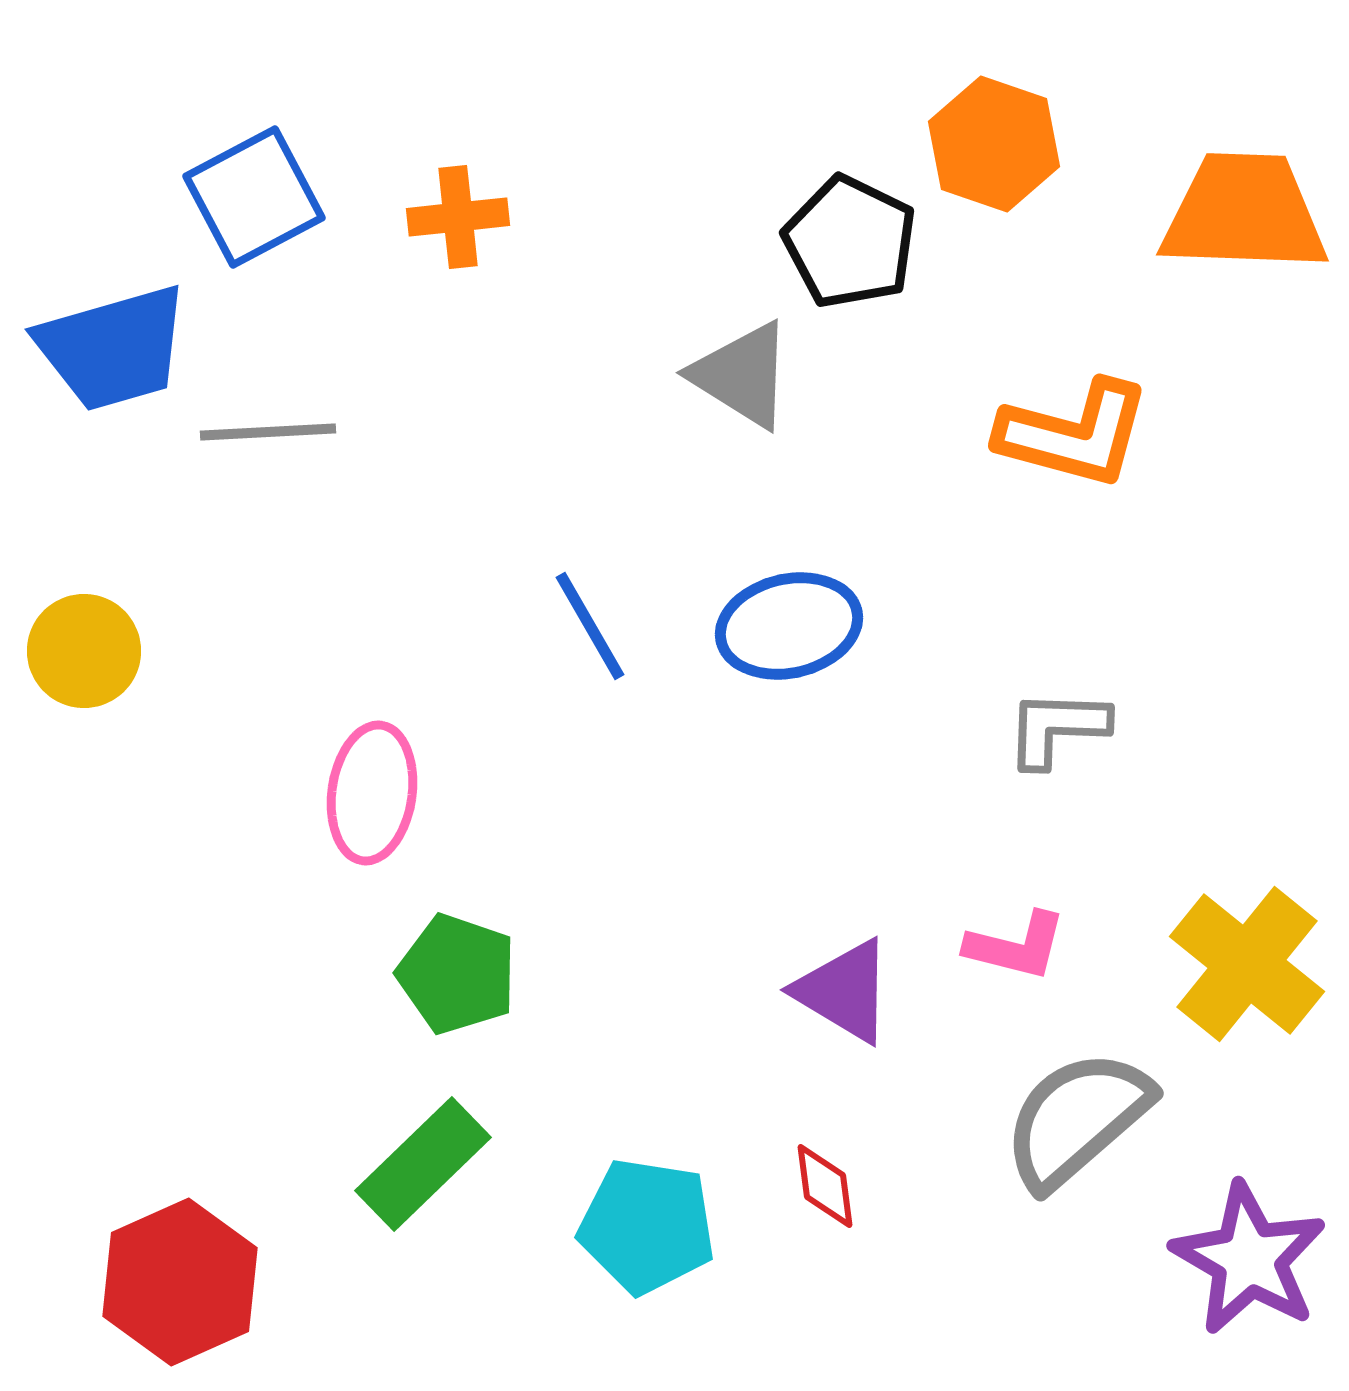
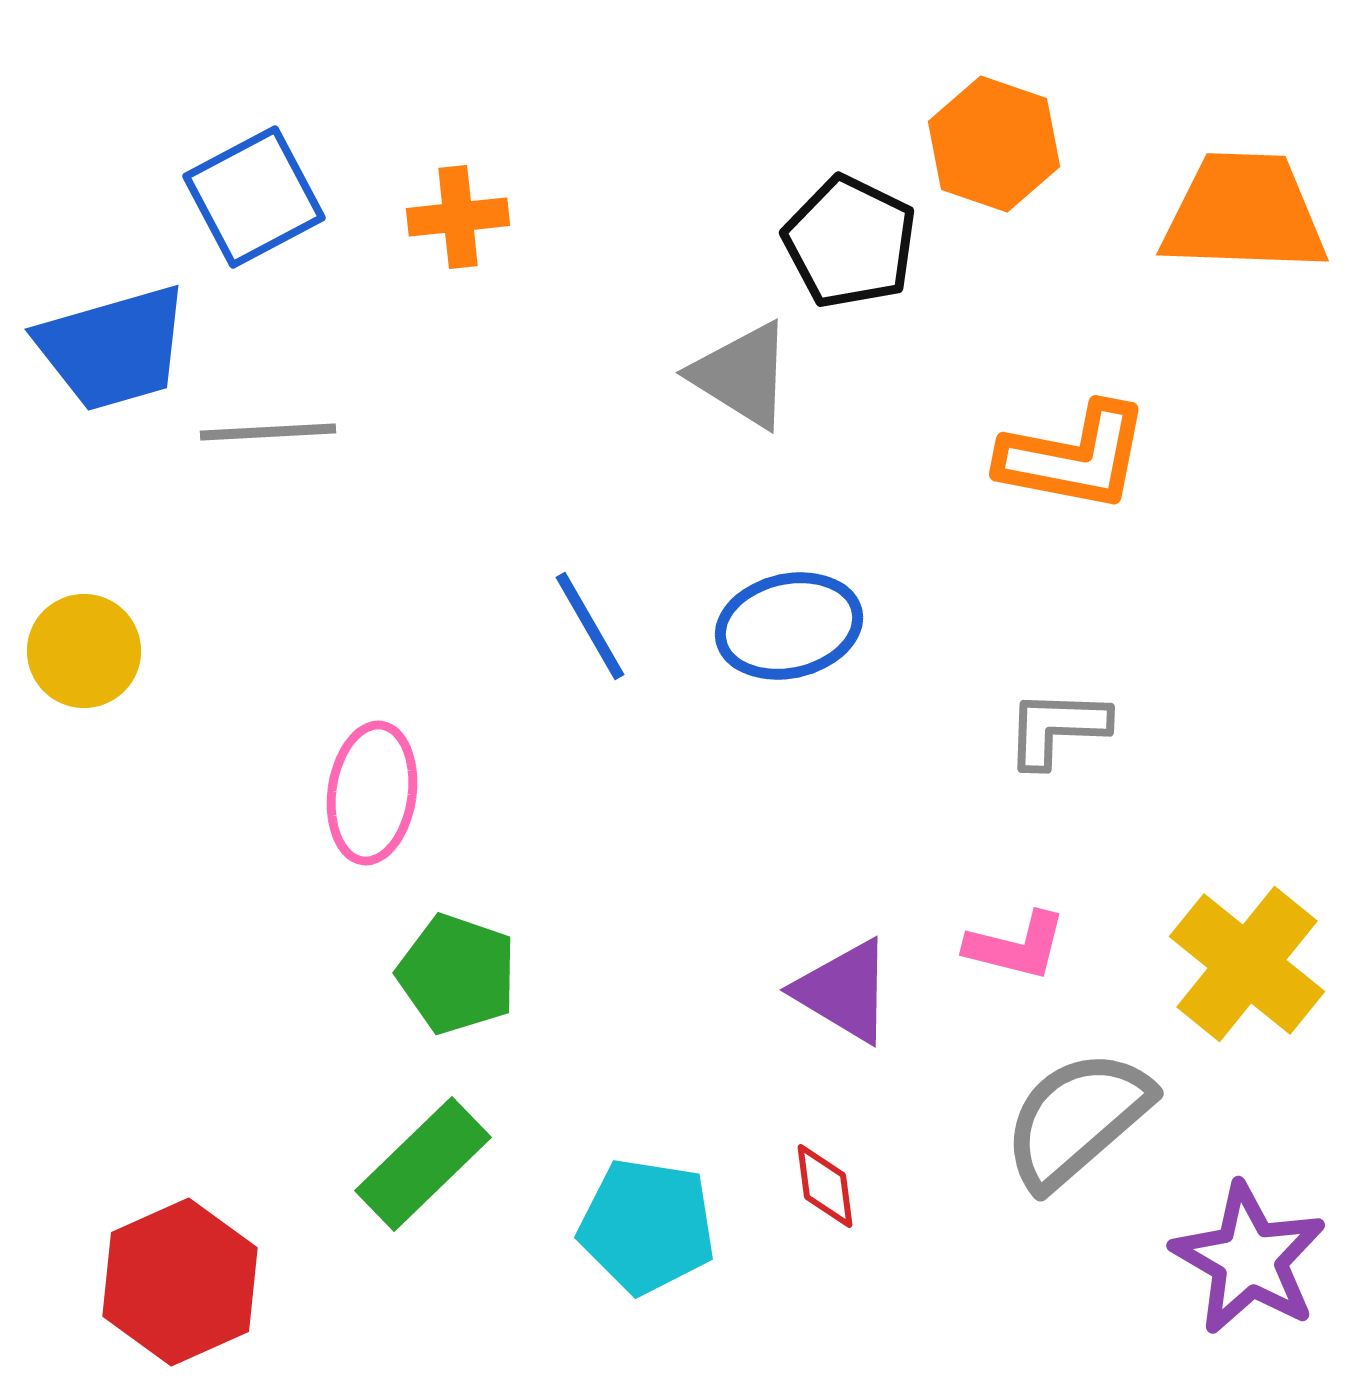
orange L-shape: moved 23 px down; rotated 4 degrees counterclockwise
